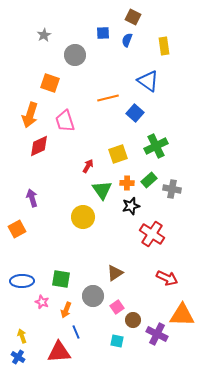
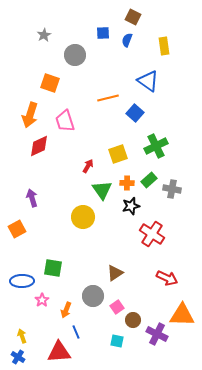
green square at (61, 279): moved 8 px left, 11 px up
pink star at (42, 302): moved 2 px up; rotated 16 degrees clockwise
